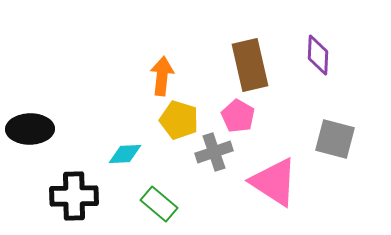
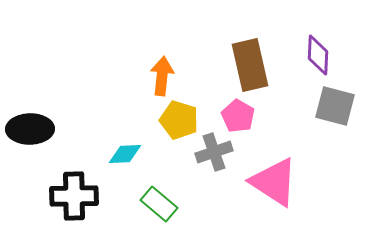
gray square: moved 33 px up
